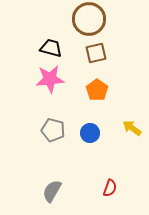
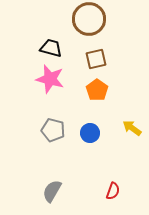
brown square: moved 6 px down
pink star: rotated 20 degrees clockwise
red semicircle: moved 3 px right, 3 px down
